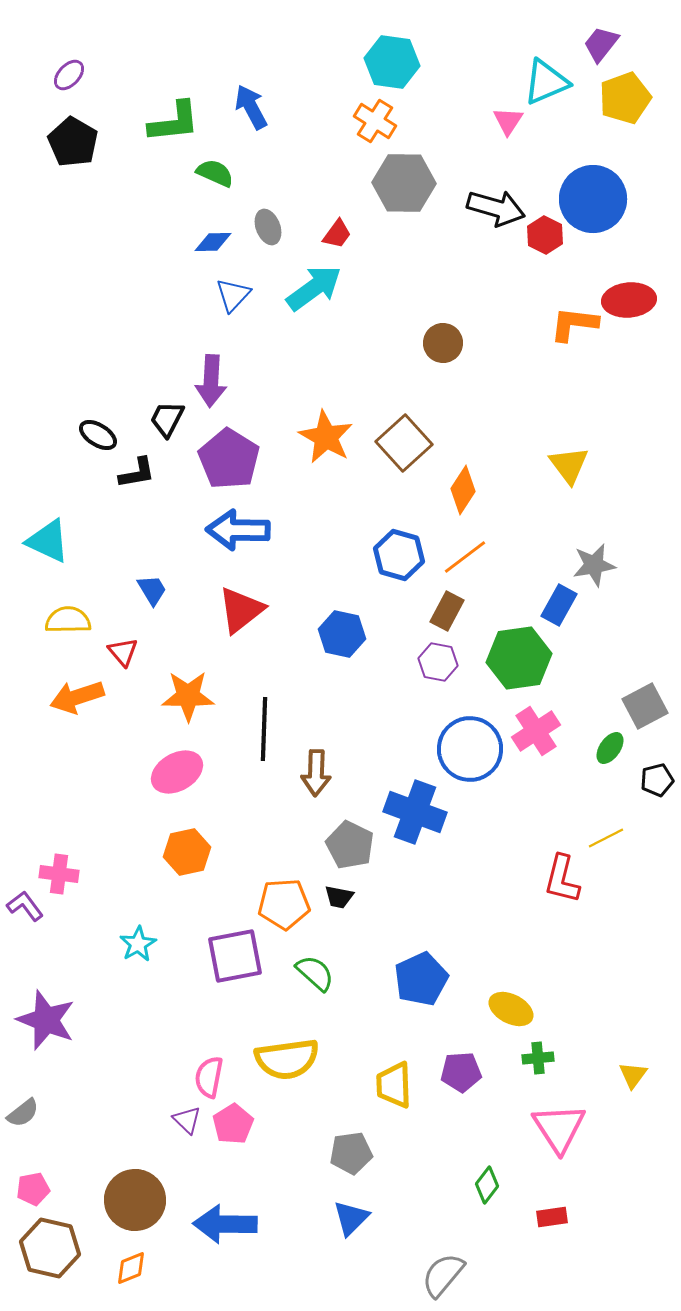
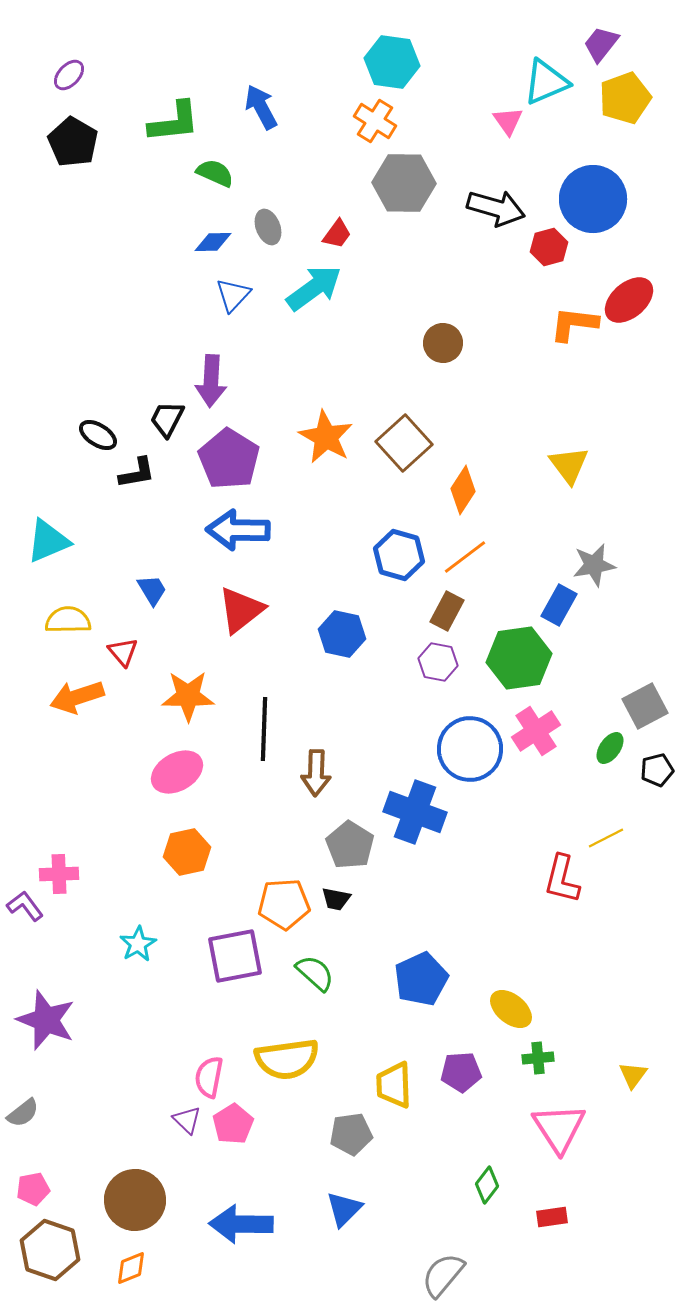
blue arrow at (251, 107): moved 10 px right
pink triangle at (508, 121): rotated 8 degrees counterclockwise
red hexagon at (545, 235): moved 4 px right, 12 px down; rotated 18 degrees clockwise
red ellipse at (629, 300): rotated 36 degrees counterclockwise
cyan triangle at (48, 541): rotated 48 degrees counterclockwise
black pentagon at (657, 780): moved 10 px up
gray pentagon at (350, 845): rotated 6 degrees clockwise
pink cross at (59, 874): rotated 9 degrees counterclockwise
black trapezoid at (339, 897): moved 3 px left, 2 px down
yellow ellipse at (511, 1009): rotated 12 degrees clockwise
gray pentagon at (351, 1153): moved 19 px up
blue triangle at (351, 1218): moved 7 px left, 9 px up
blue arrow at (225, 1224): moved 16 px right
brown hexagon at (50, 1248): moved 2 px down; rotated 6 degrees clockwise
